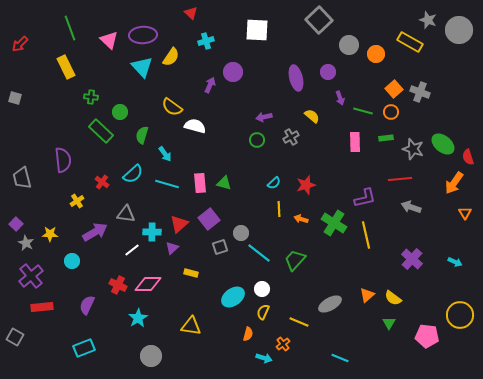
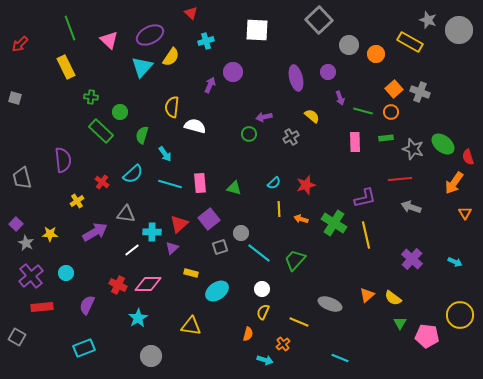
purple ellipse at (143, 35): moved 7 px right; rotated 24 degrees counterclockwise
cyan triangle at (142, 67): rotated 25 degrees clockwise
yellow semicircle at (172, 107): rotated 60 degrees clockwise
green circle at (257, 140): moved 8 px left, 6 px up
green triangle at (224, 183): moved 10 px right, 5 px down
cyan line at (167, 184): moved 3 px right
cyan circle at (72, 261): moved 6 px left, 12 px down
cyan ellipse at (233, 297): moved 16 px left, 6 px up
gray ellipse at (330, 304): rotated 50 degrees clockwise
green triangle at (389, 323): moved 11 px right
gray square at (15, 337): moved 2 px right
cyan arrow at (264, 358): moved 1 px right, 2 px down
